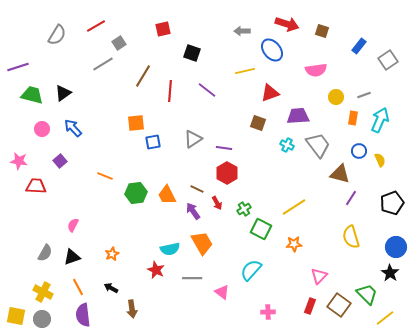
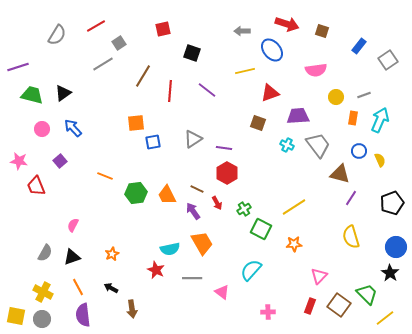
red trapezoid at (36, 186): rotated 115 degrees counterclockwise
